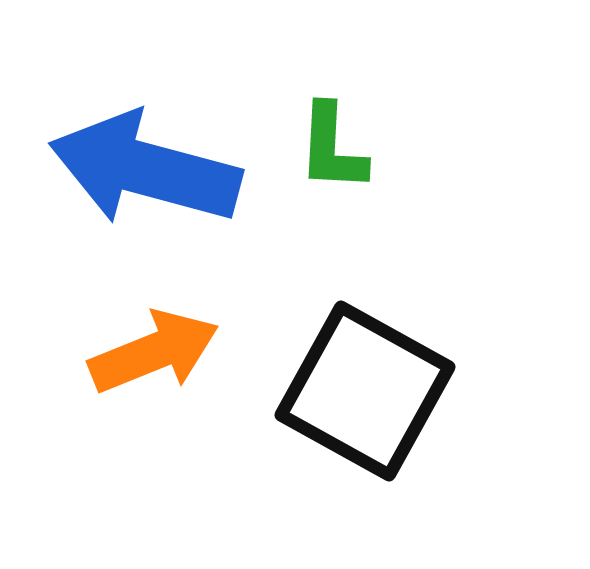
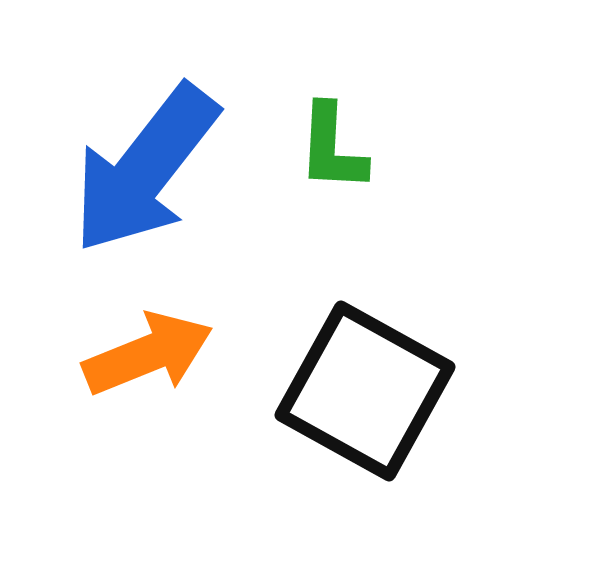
blue arrow: rotated 67 degrees counterclockwise
orange arrow: moved 6 px left, 2 px down
